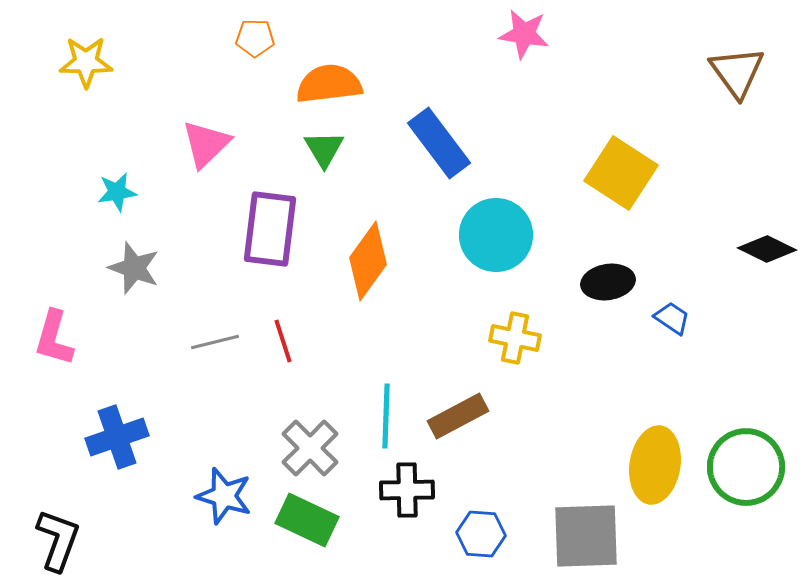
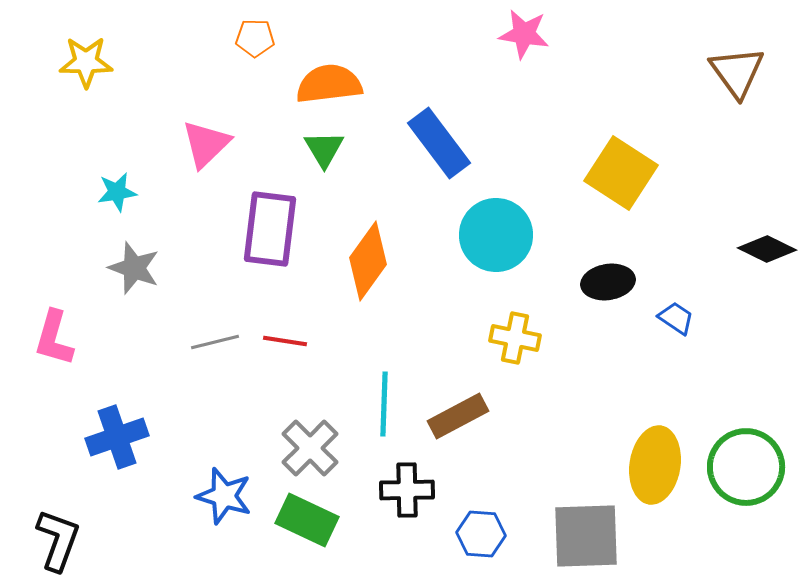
blue trapezoid: moved 4 px right
red line: moved 2 px right; rotated 63 degrees counterclockwise
cyan line: moved 2 px left, 12 px up
